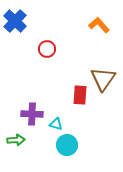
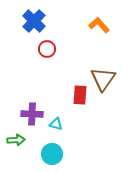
blue cross: moved 19 px right
cyan circle: moved 15 px left, 9 px down
